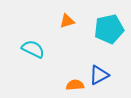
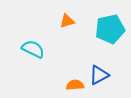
cyan pentagon: moved 1 px right
